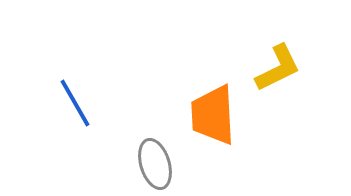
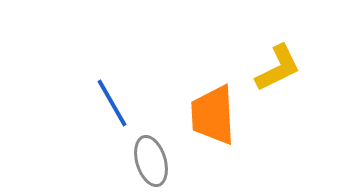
blue line: moved 37 px right
gray ellipse: moved 4 px left, 3 px up
